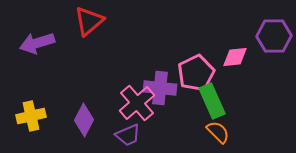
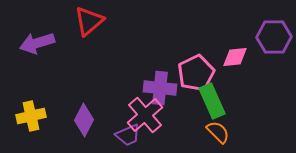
purple hexagon: moved 1 px down
pink cross: moved 8 px right, 12 px down
